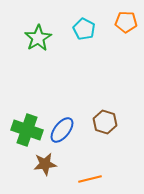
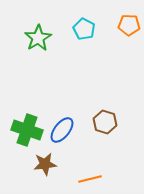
orange pentagon: moved 3 px right, 3 px down
